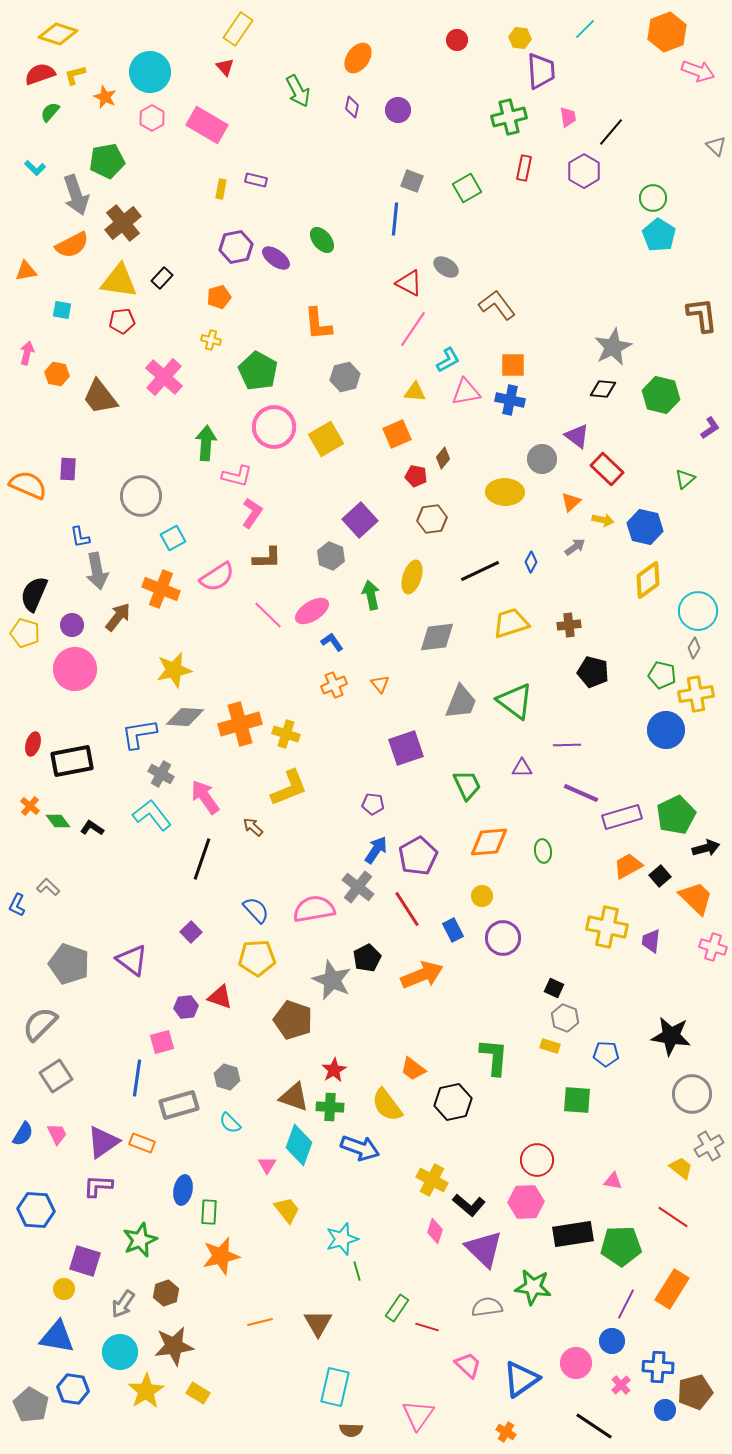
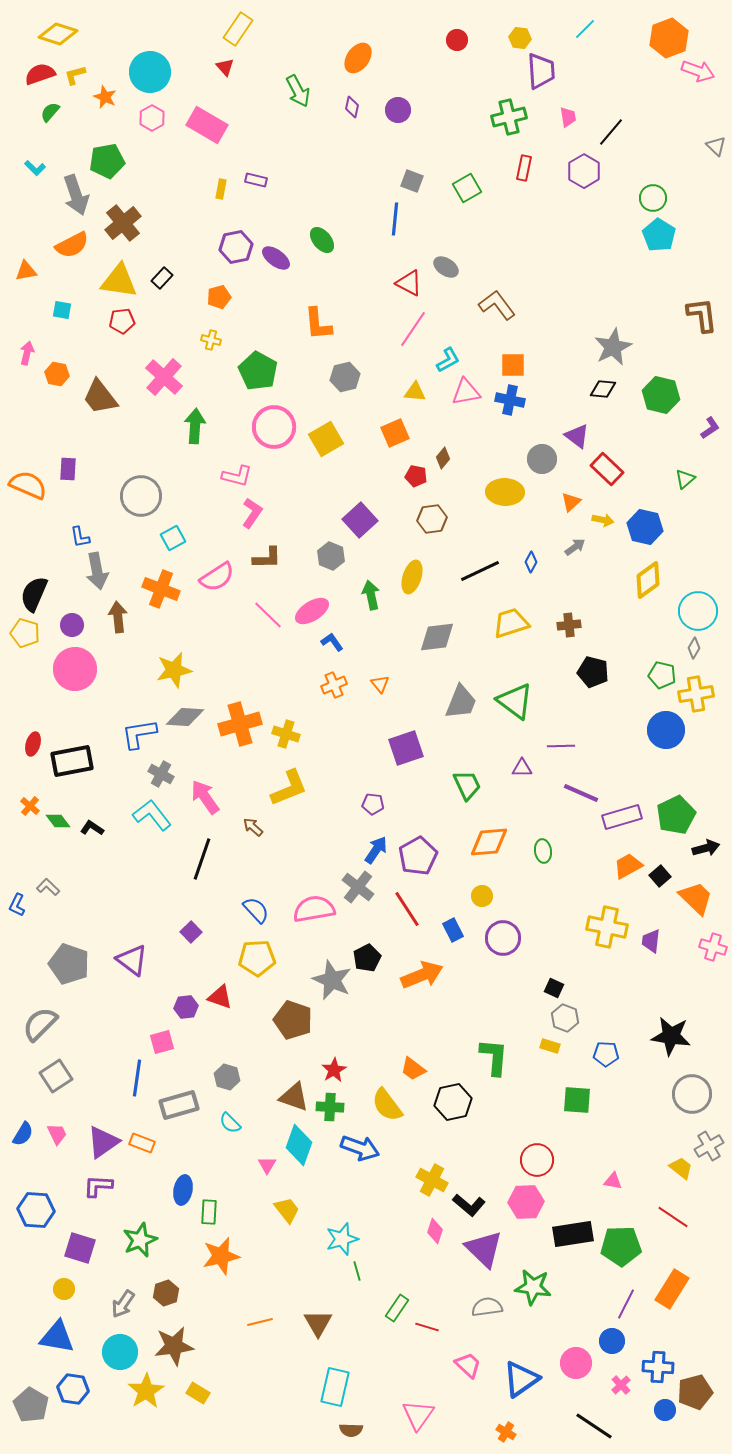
orange hexagon at (667, 32): moved 2 px right, 6 px down
orange square at (397, 434): moved 2 px left, 1 px up
green arrow at (206, 443): moved 11 px left, 17 px up
brown arrow at (118, 617): rotated 44 degrees counterclockwise
purple line at (567, 745): moved 6 px left, 1 px down
purple square at (85, 1261): moved 5 px left, 13 px up
